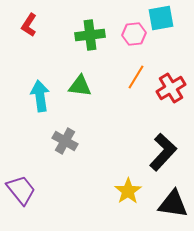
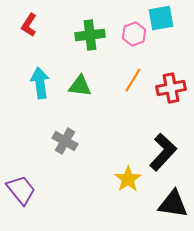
pink hexagon: rotated 15 degrees counterclockwise
orange line: moved 3 px left, 3 px down
red cross: rotated 20 degrees clockwise
cyan arrow: moved 13 px up
yellow star: moved 12 px up
